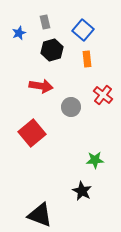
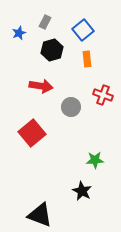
gray rectangle: rotated 40 degrees clockwise
blue square: rotated 10 degrees clockwise
red cross: rotated 18 degrees counterclockwise
